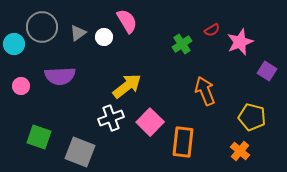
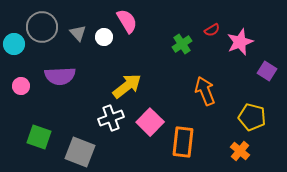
gray triangle: rotated 36 degrees counterclockwise
